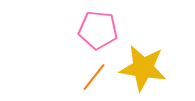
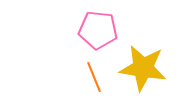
orange line: rotated 60 degrees counterclockwise
